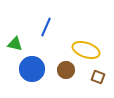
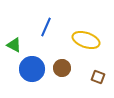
green triangle: moved 1 px left, 1 px down; rotated 14 degrees clockwise
yellow ellipse: moved 10 px up
brown circle: moved 4 px left, 2 px up
